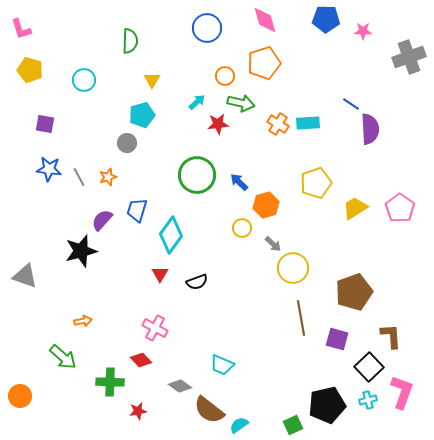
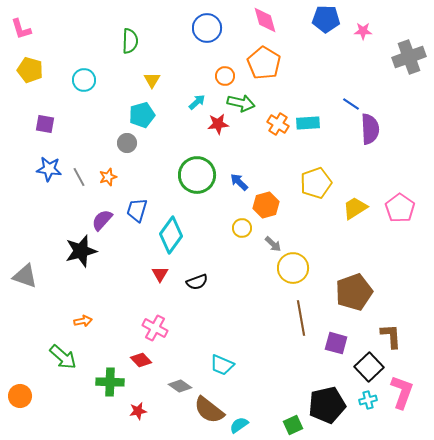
orange pentagon at (264, 63): rotated 24 degrees counterclockwise
purple square at (337, 339): moved 1 px left, 4 px down
